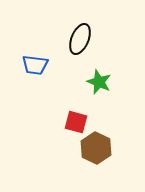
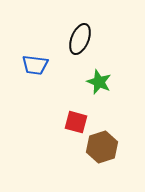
brown hexagon: moved 6 px right, 1 px up; rotated 16 degrees clockwise
